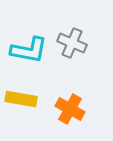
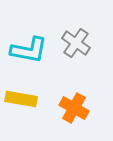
gray cross: moved 4 px right; rotated 12 degrees clockwise
orange cross: moved 4 px right, 1 px up
